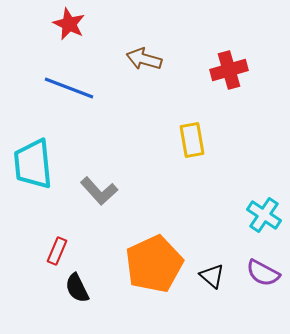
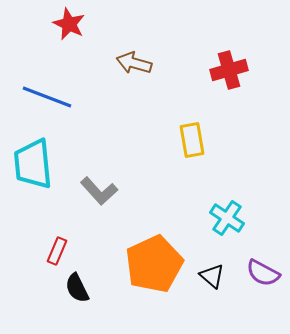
brown arrow: moved 10 px left, 4 px down
blue line: moved 22 px left, 9 px down
cyan cross: moved 37 px left, 3 px down
